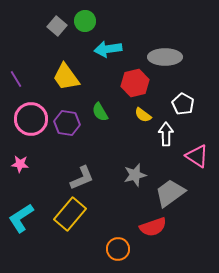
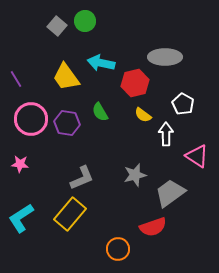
cyan arrow: moved 7 px left, 14 px down; rotated 20 degrees clockwise
